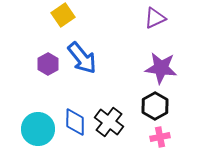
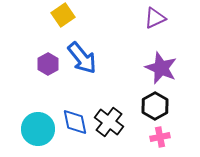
purple star: rotated 16 degrees clockwise
blue diamond: rotated 12 degrees counterclockwise
